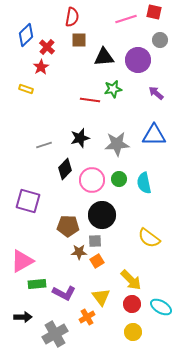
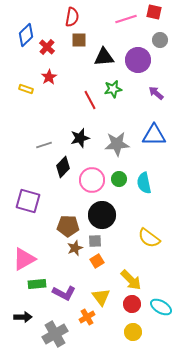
red star: moved 8 px right, 10 px down
red line: rotated 54 degrees clockwise
black diamond: moved 2 px left, 2 px up
brown star: moved 4 px left, 4 px up; rotated 21 degrees counterclockwise
pink triangle: moved 2 px right, 2 px up
